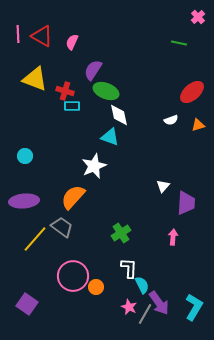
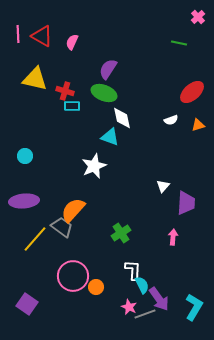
purple semicircle: moved 15 px right, 1 px up
yellow triangle: rotated 8 degrees counterclockwise
green ellipse: moved 2 px left, 2 px down
white diamond: moved 3 px right, 3 px down
orange semicircle: moved 13 px down
white L-shape: moved 4 px right, 2 px down
purple arrow: moved 4 px up
gray line: rotated 40 degrees clockwise
